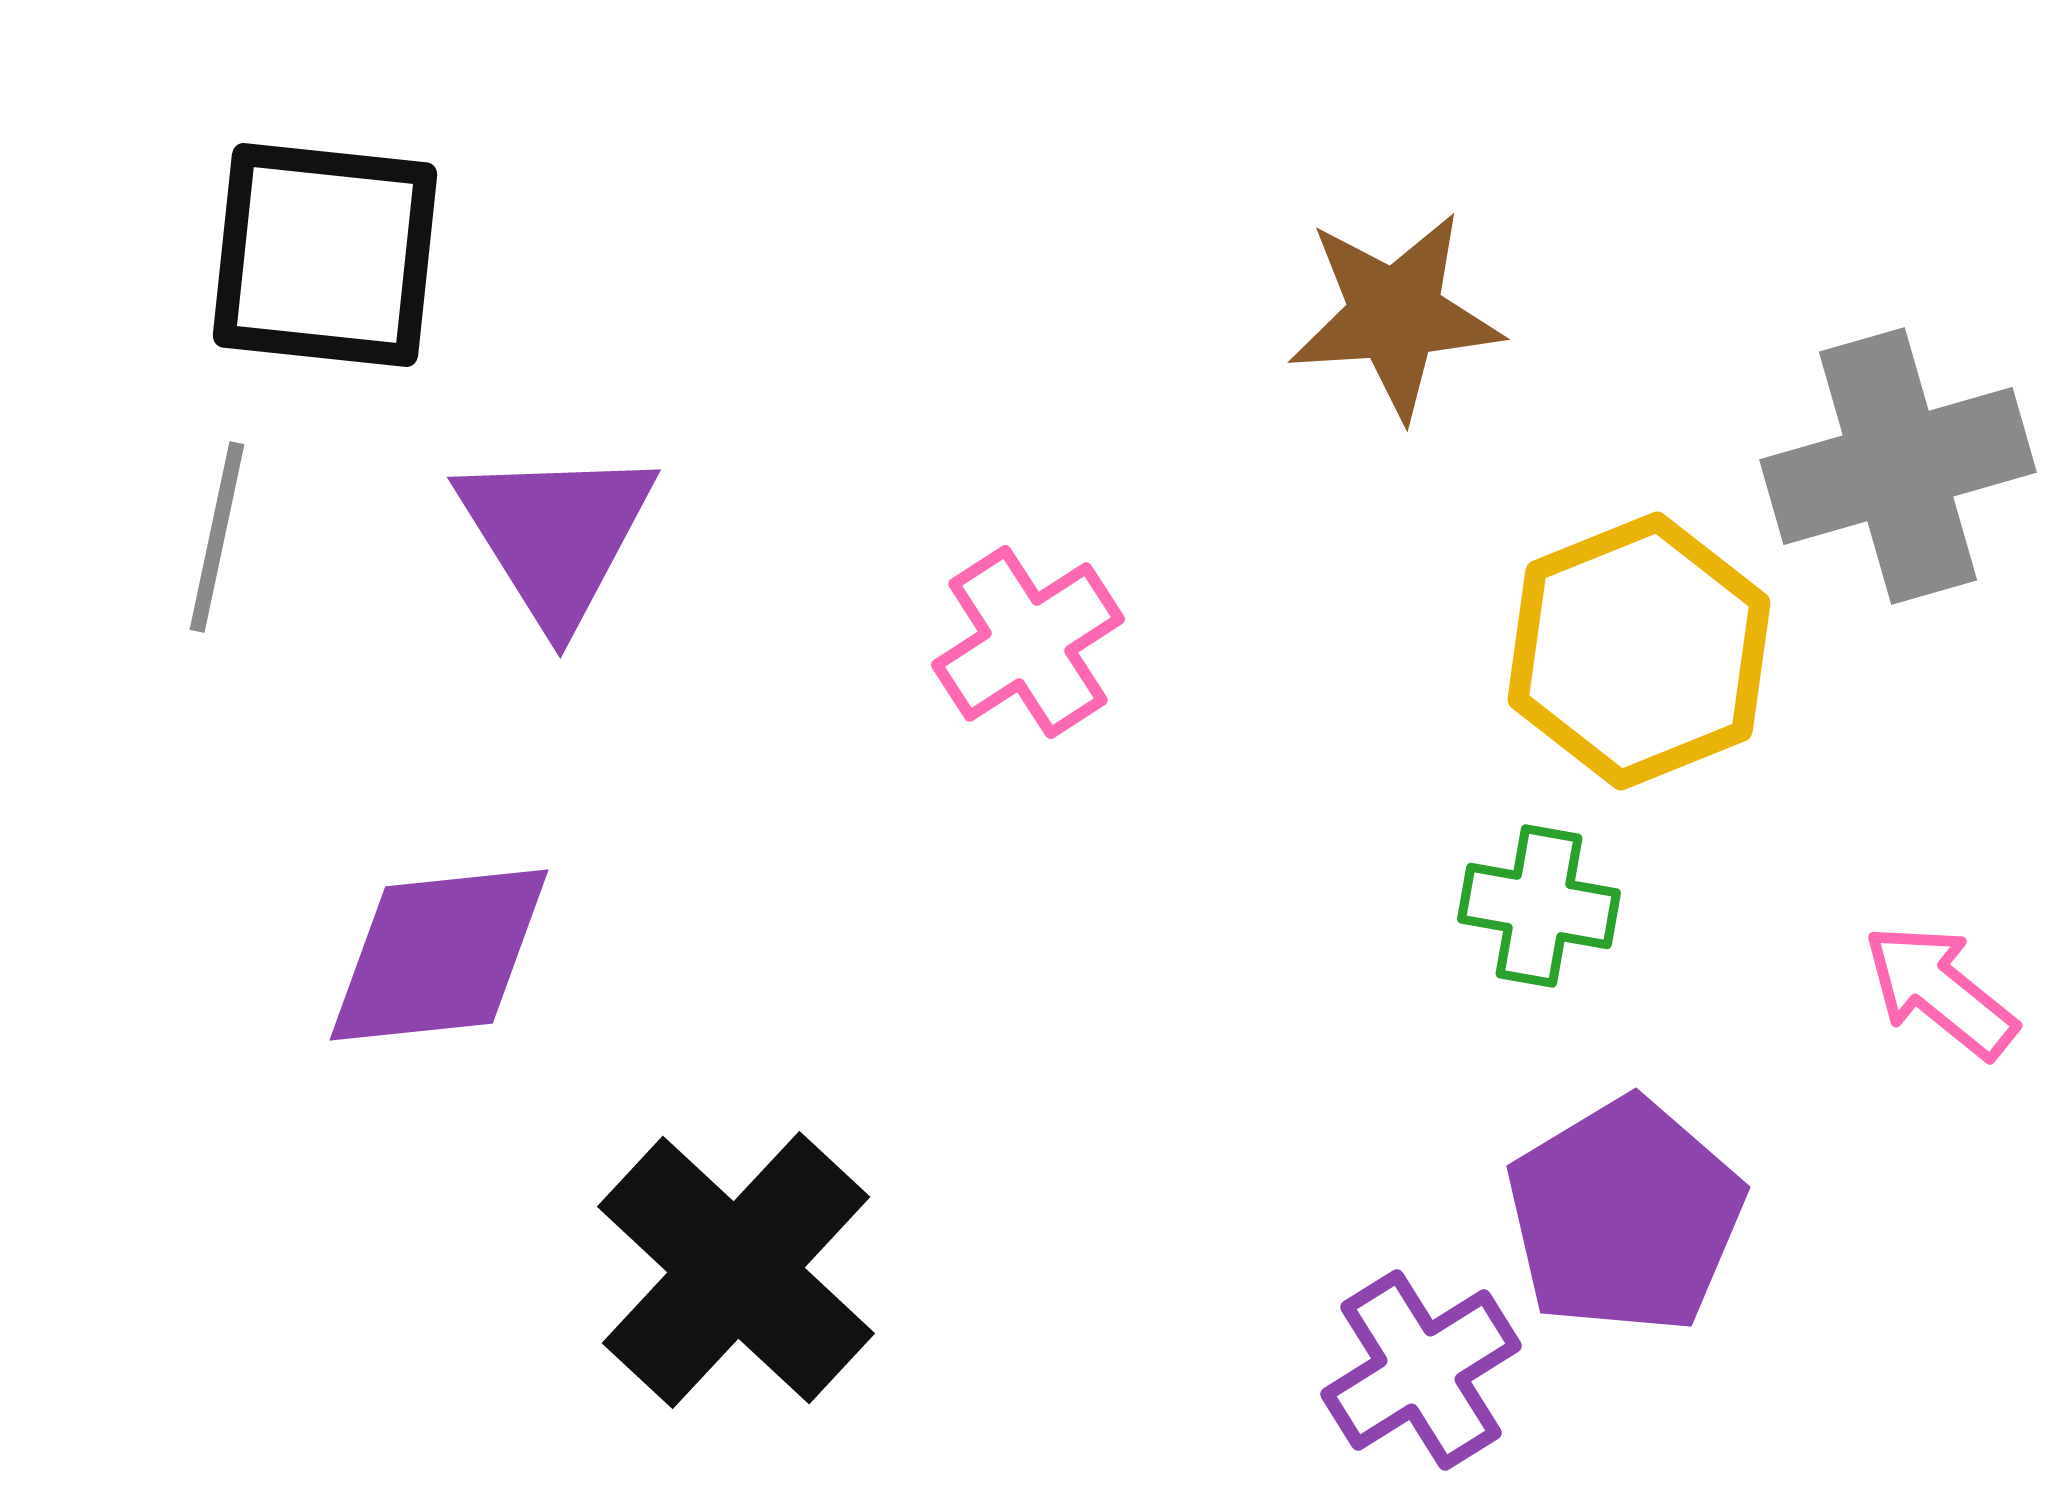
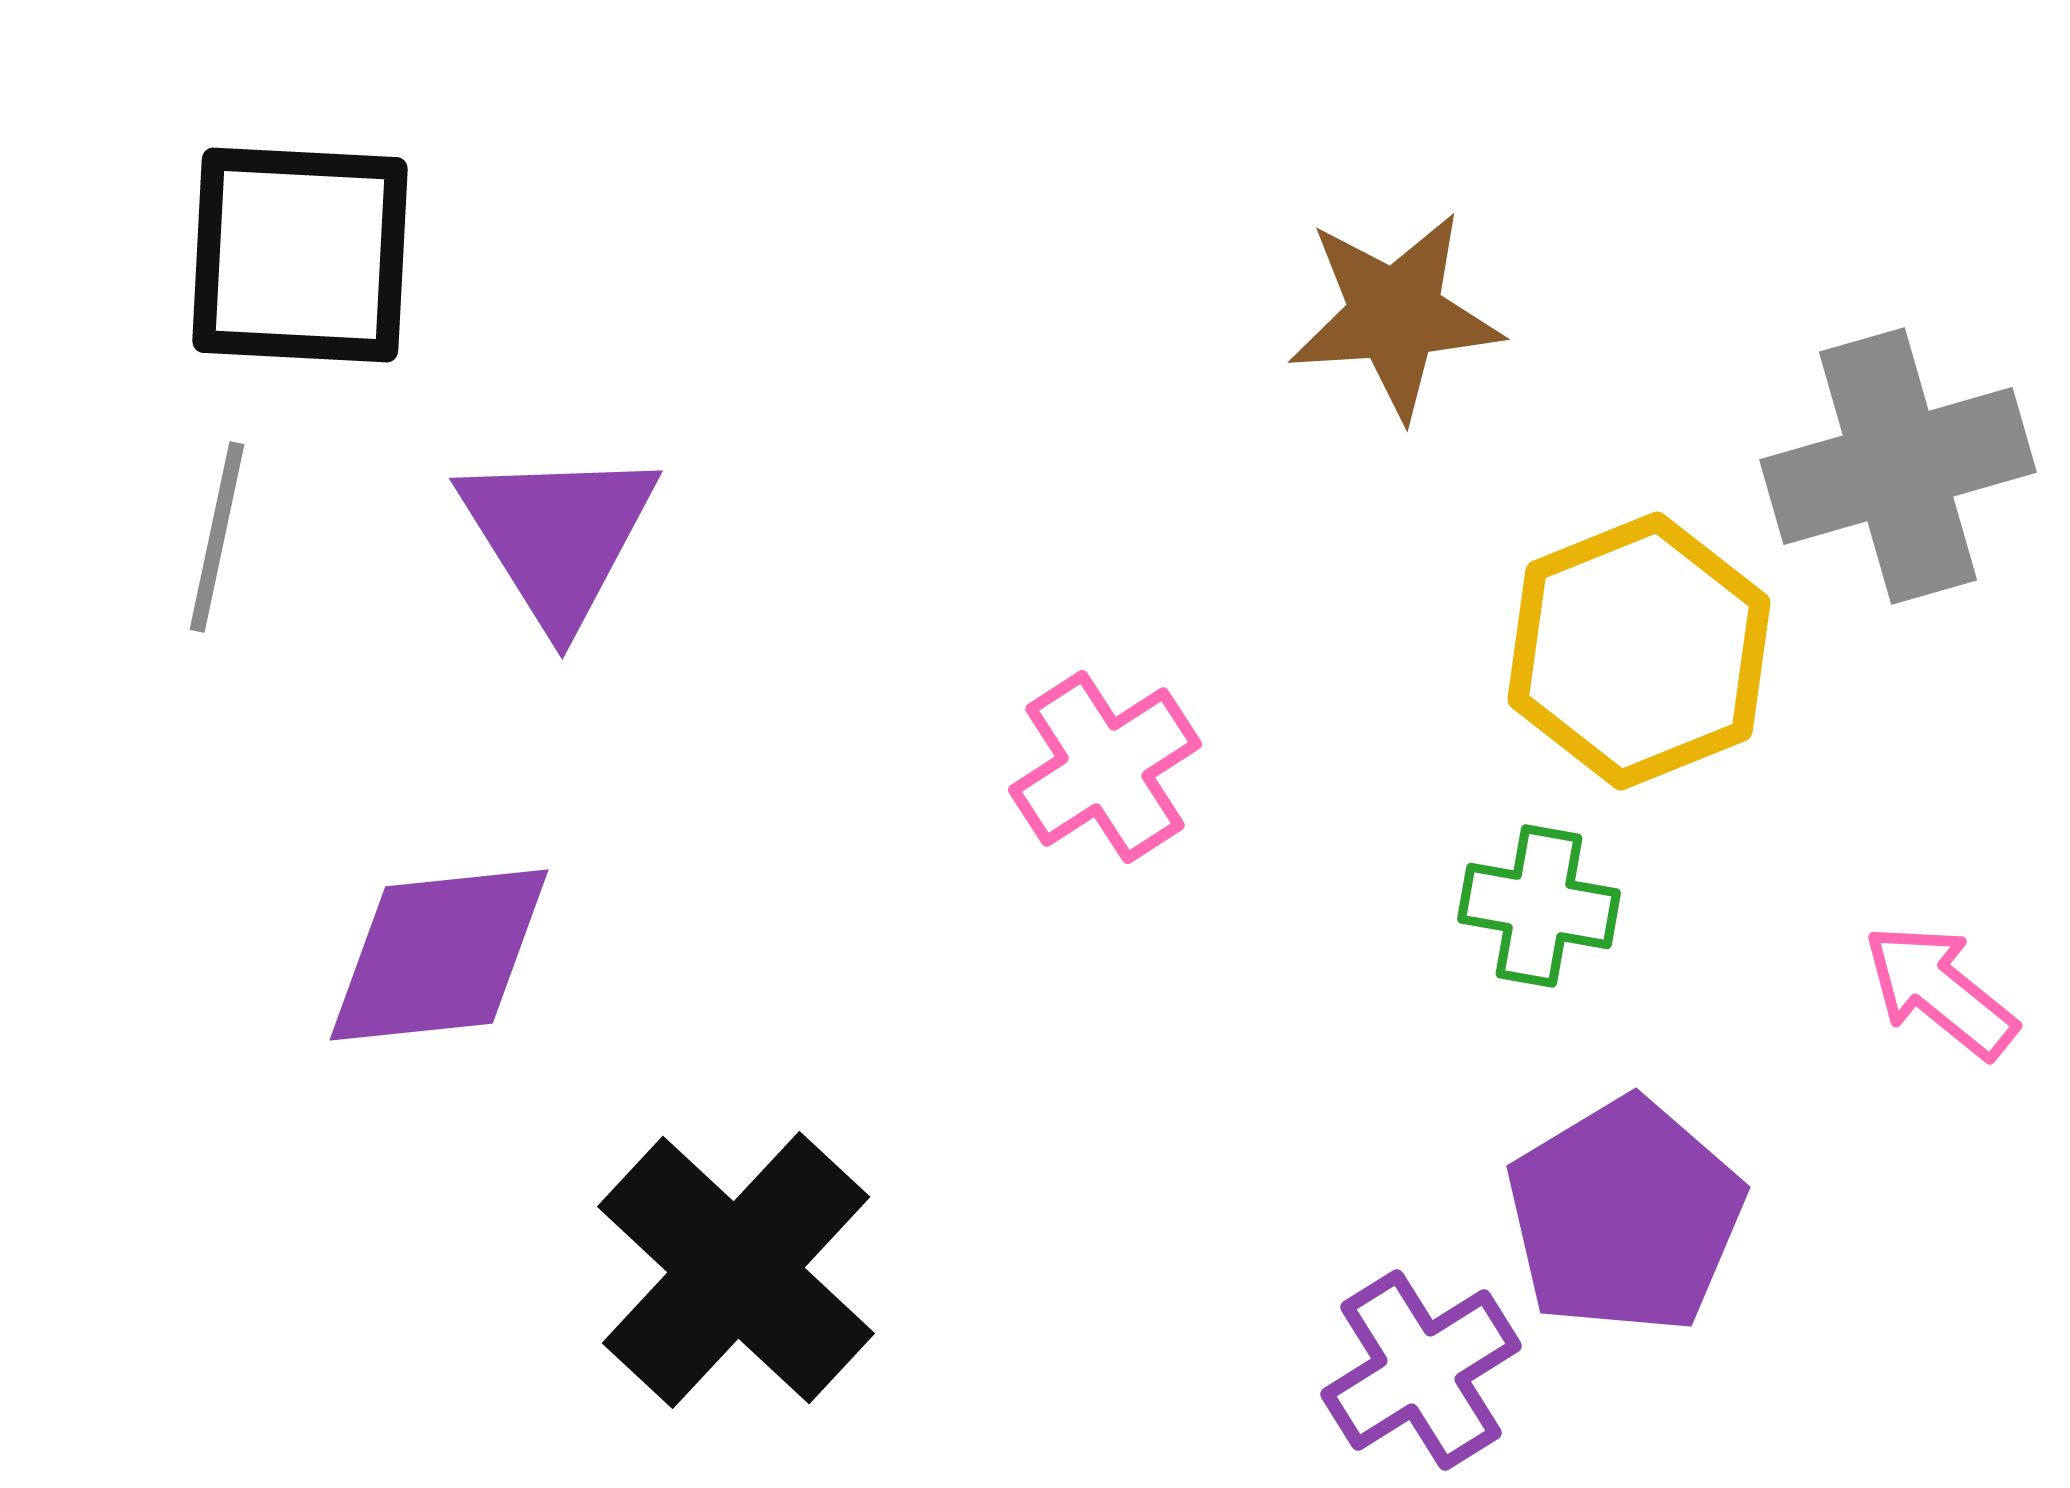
black square: moved 25 px left; rotated 3 degrees counterclockwise
purple triangle: moved 2 px right, 1 px down
pink cross: moved 77 px right, 125 px down
